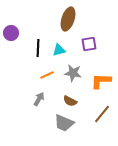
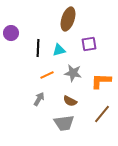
gray trapezoid: rotated 30 degrees counterclockwise
